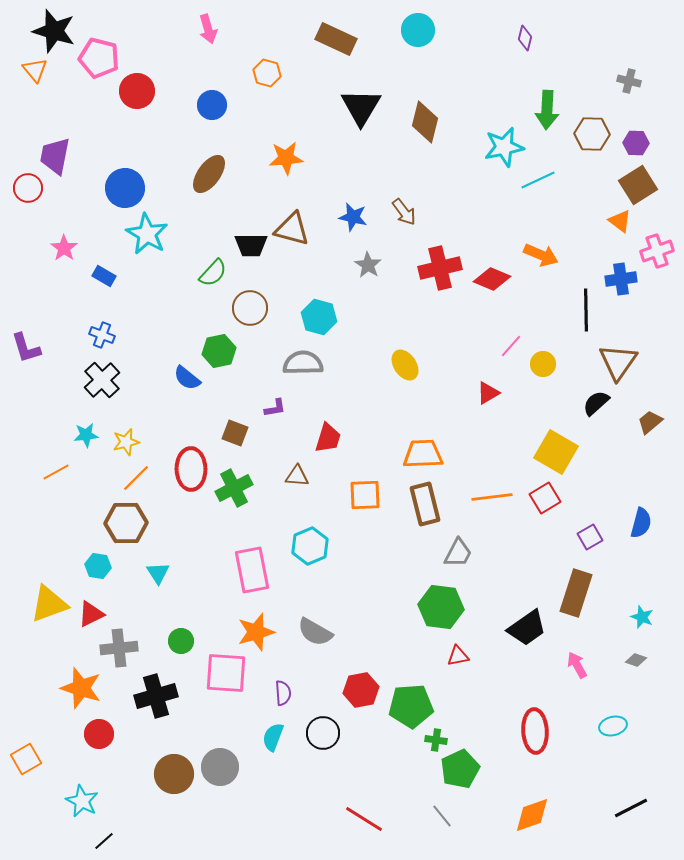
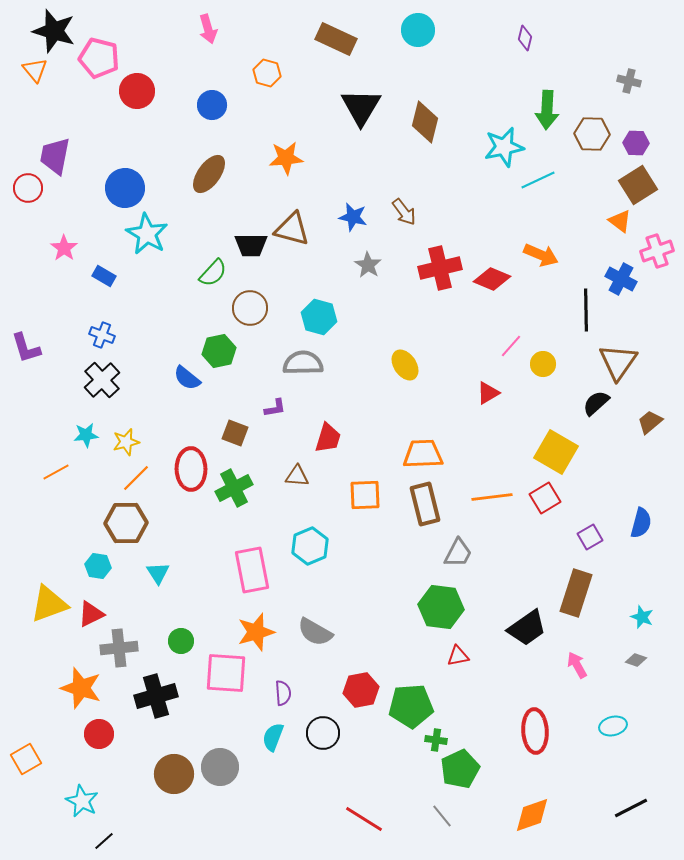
blue cross at (621, 279): rotated 36 degrees clockwise
